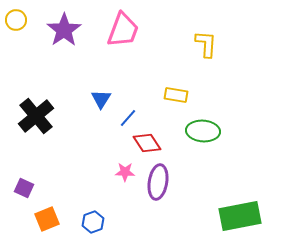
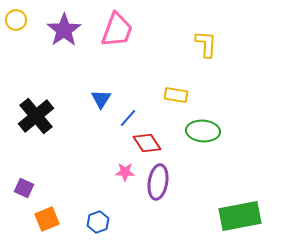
pink trapezoid: moved 6 px left
blue hexagon: moved 5 px right
